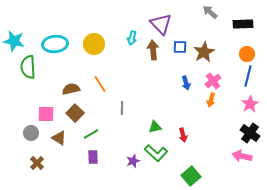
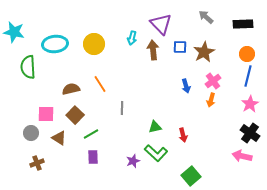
gray arrow: moved 4 px left, 5 px down
cyan star: moved 9 px up
blue arrow: moved 3 px down
brown square: moved 2 px down
brown cross: rotated 24 degrees clockwise
